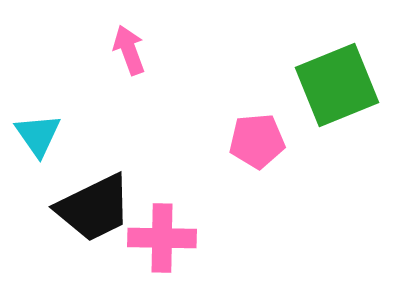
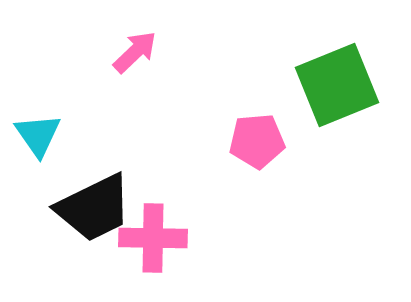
pink arrow: moved 6 px right, 2 px down; rotated 66 degrees clockwise
pink cross: moved 9 px left
